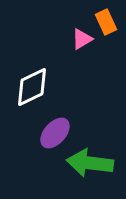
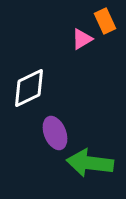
orange rectangle: moved 1 px left, 1 px up
white diamond: moved 3 px left, 1 px down
purple ellipse: rotated 64 degrees counterclockwise
